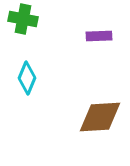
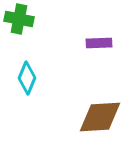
green cross: moved 4 px left
purple rectangle: moved 7 px down
